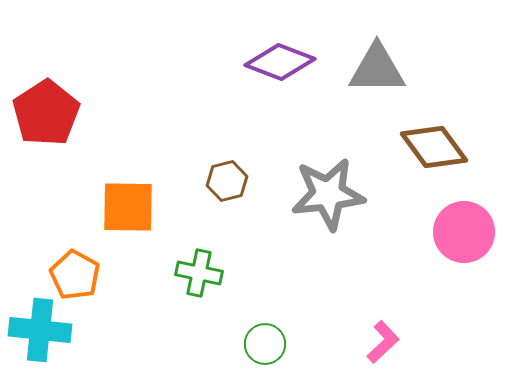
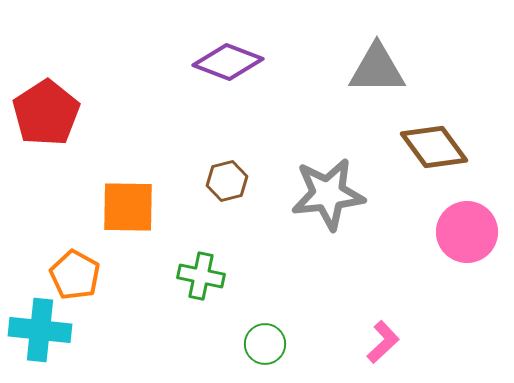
purple diamond: moved 52 px left
pink circle: moved 3 px right
green cross: moved 2 px right, 3 px down
